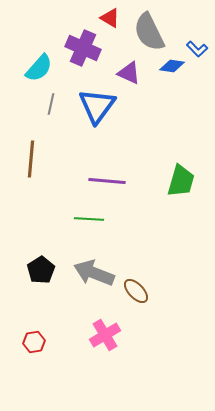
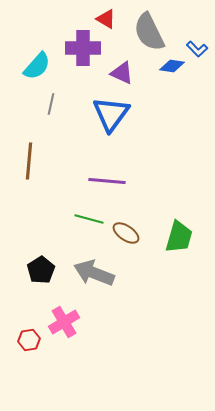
red triangle: moved 4 px left, 1 px down
purple cross: rotated 24 degrees counterclockwise
cyan semicircle: moved 2 px left, 2 px up
purple triangle: moved 7 px left
blue triangle: moved 14 px right, 8 px down
brown line: moved 2 px left, 2 px down
green trapezoid: moved 2 px left, 56 px down
green line: rotated 12 degrees clockwise
brown ellipse: moved 10 px left, 58 px up; rotated 12 degrees counterclockwise
pink cross: moved 41 px left, 13 px up
red hexagon: moved 5 px left, 2 px up
